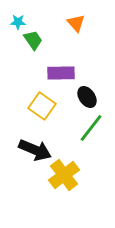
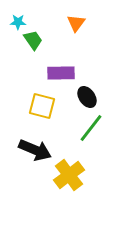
orange triangle: rotated 18 degrees clockwise
yellow square: rotated 20 degrees counterclockwise
yellow cross: moved 5 px right
